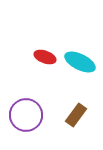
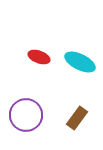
red ellipse: moved 6 px left
brown rectangle: moved 1 px right, 3 px down
